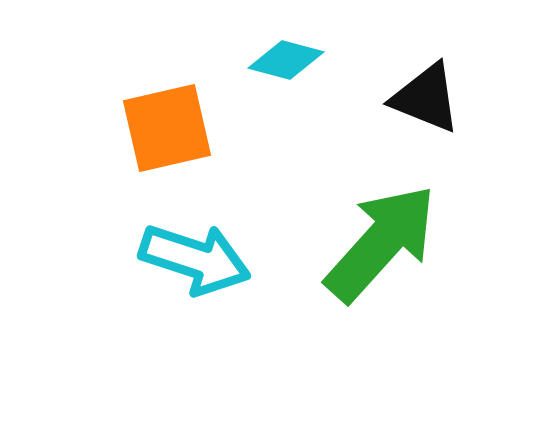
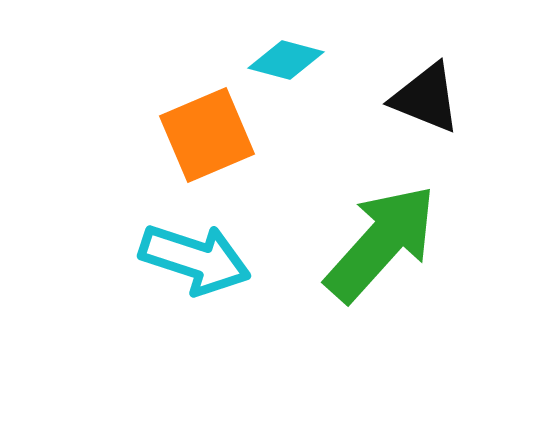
orange square: moved 40 px right, 7 px down; rotated 10 degrees counterclockwise
